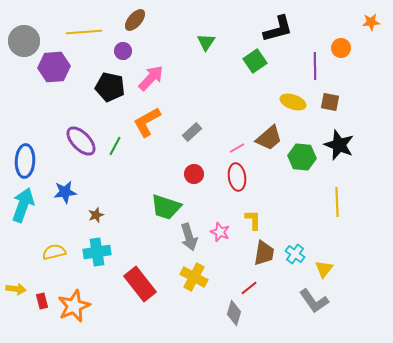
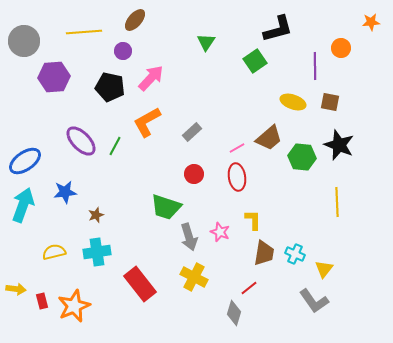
purple hexagon at (54, 67): moved 10 px down
blue ellipse at (25, 161): rotated 52 degrees clockwise
cyan cross at (295, 254): rotated 12 degrees counterclockwise
